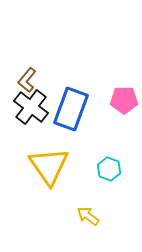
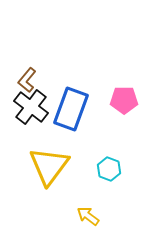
yellow triangle: rotated 12 degrees clockwise
